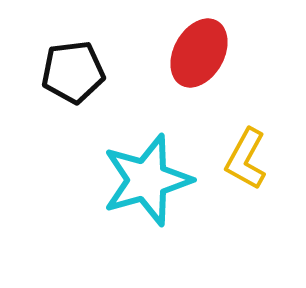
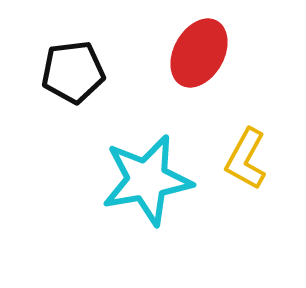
cyan star: rotated 6 degrees clockwise
